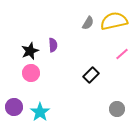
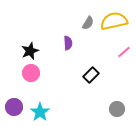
purple semicircle: moved 15 px right, 2 px up
pink line: moved 2 px right, 2 px up
